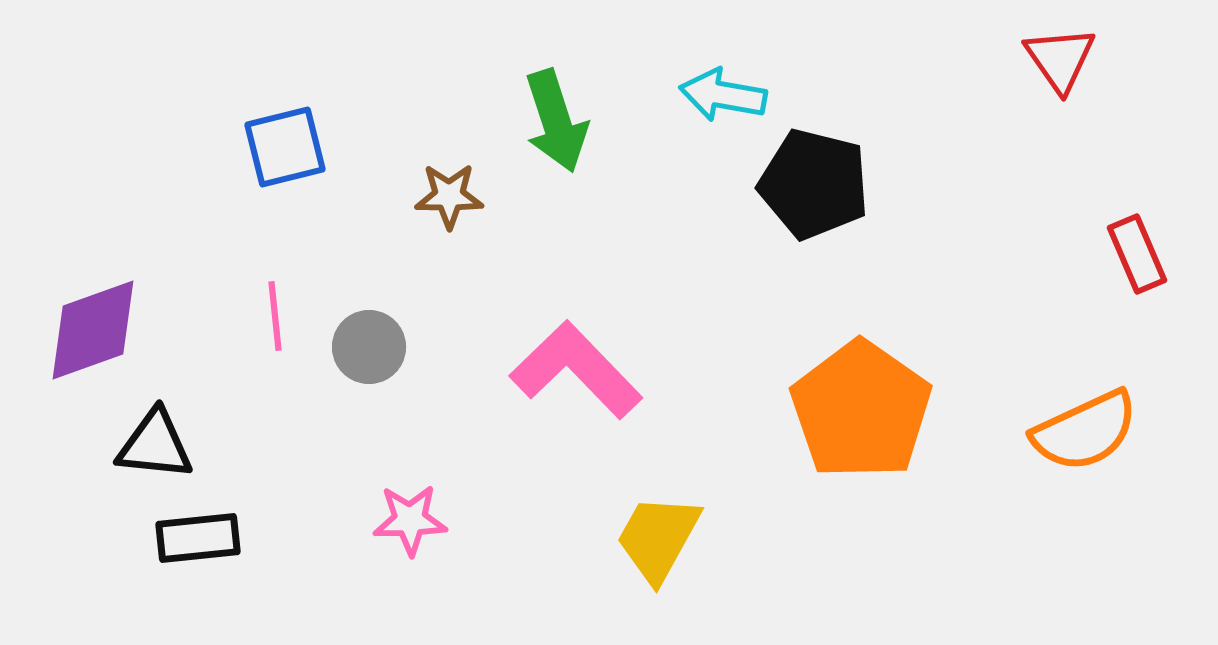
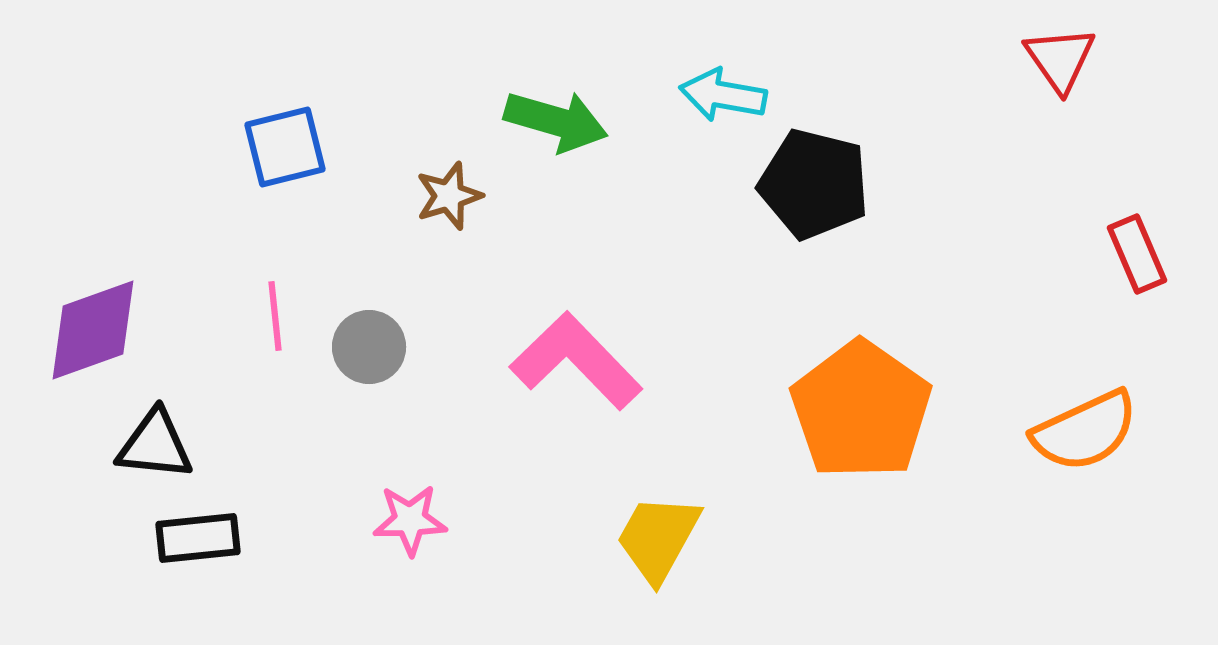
green arrow: rotated 56 degrees counterclockwise
brown star: rotated 18 degrees counterclockwise
pink L-shape: moved 9 px up
